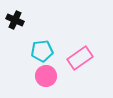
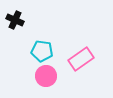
cyan pentagon: rotated 15 degrees clockwise
pink rectangle: moved 1 px right, 1 px down
